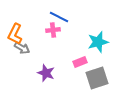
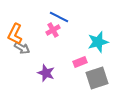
pink cross: rotated 24 degrees counterclockwise
